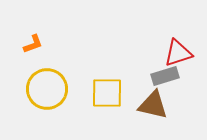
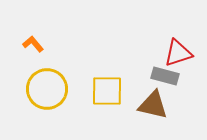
orange L-shape: rotated 110 degrees counterclockwise
gray rectangle: rotated 32 degrees clockwise
yellow square: moved 2 px up
